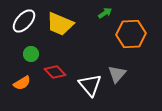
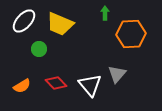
green arrow: rotated 56 degrees counterclockwise
green circle: moved 8 px right, 5 px up
red diamond: moved 1 px right, 11 px down
orange semicircle: moved 3 px down
